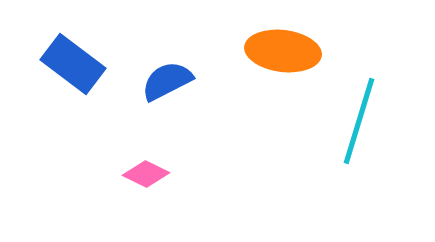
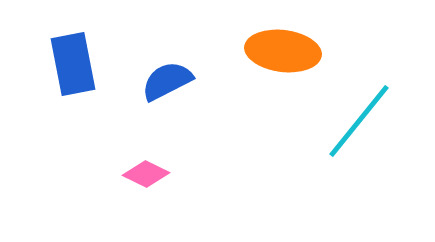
blue rectangle: rotated 42 degrees clockwise
cyan line: rotated 22 degrees clockwise
